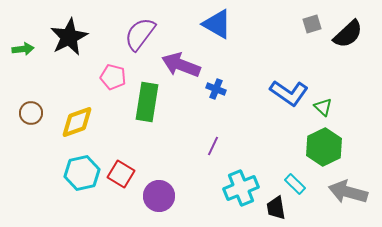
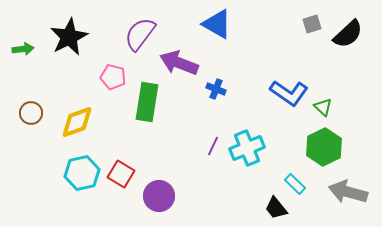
purple arrow: moved 2 px left, 2 px up
cyan cross: moved 6 px right, 40 px up
black trapezoid: rotated 30 degrees counterclockwise
